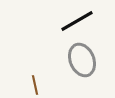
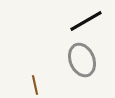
black line: moved 9 px right
